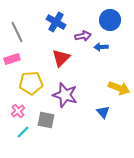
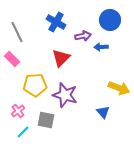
pink rectangle: rotated 63 degrees clockwise
yellow pentagon: moved 4 px right, 2 px down
